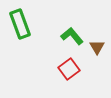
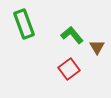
green rectangle: moved 4 px right
green L-shape: moved 1 px up
